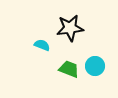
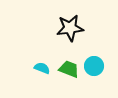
cyan semicircle: moved 23 px down
cyan circle: moved 1 px left
